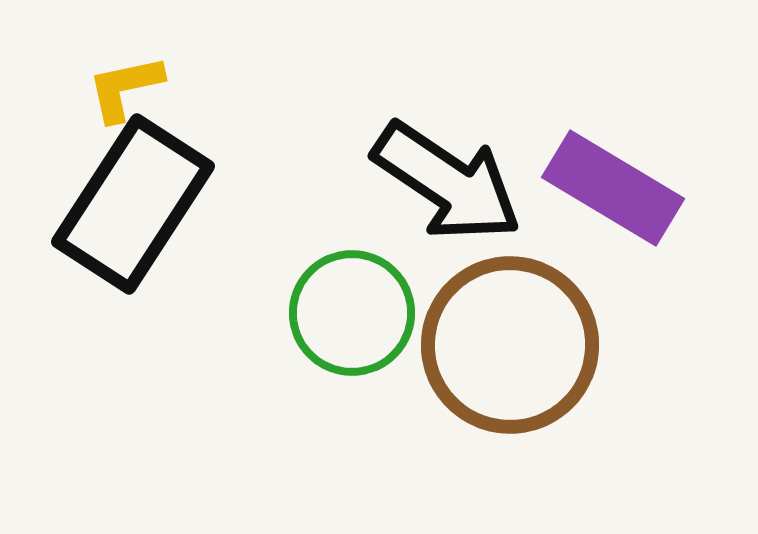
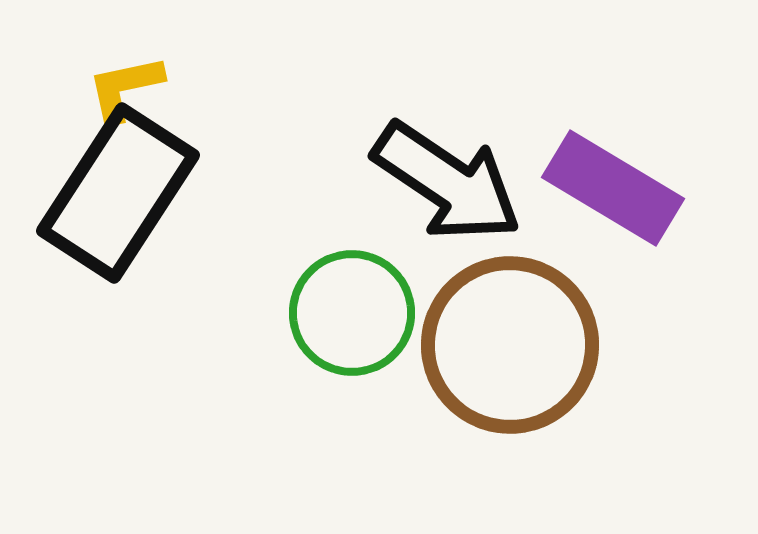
black rectangle: moved 15 px left, 11 px up
